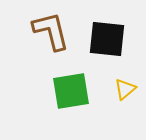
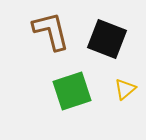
black square: rotated 15 degrees clockwise
green square: moved 1 px right; rotated 9 degrees counterclockwise
